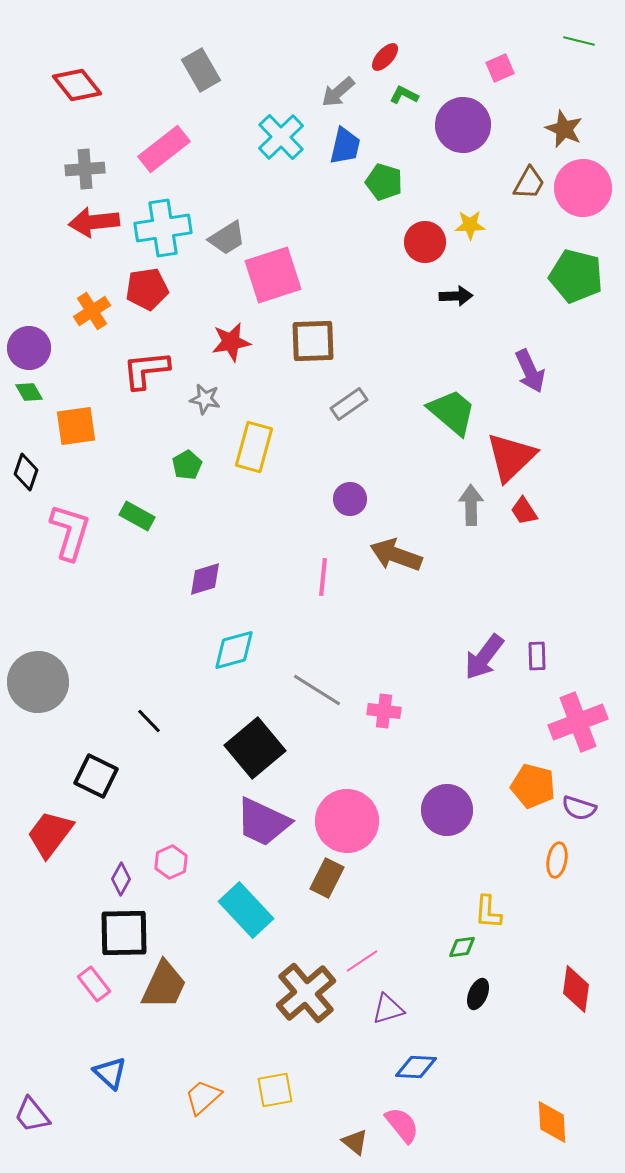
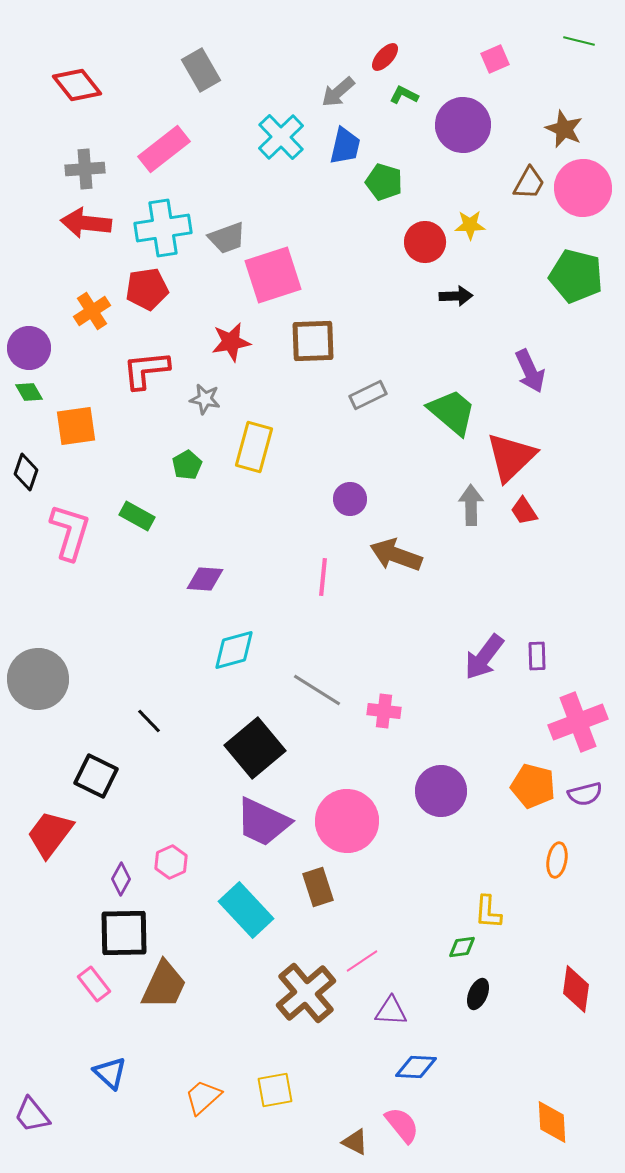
pink square at (500, 68): moved 5 px left, 9 px up
red arrow at (94, 222): moved 8 px left, 1 px down; rotated 12 degrees clockwise
gray trapezoid at (227, 238): rotated 12 degrees clockwise
gray rectangle at (349, 404): moved 19 px right, 9 px up; rotated 9 degrees clockwise
purple diamond at (205, 579): rotated 21 degrees clockwise
gray circle at (38, 682): moved 3 px up
purple semicircle at (579, 808): moved 6 px right, 14 px up; rotated 32 degrees counterclockwise
purple circle at (447, 810): moved 6 px left, 19 px up
brown rectangle at (327, 878): moved 9 px left, 9 px down; rotated 45 degrees counterclockwise
purple triangle at (388, 1009): moved 3 px right, 2 px down; rotated 20 degrees clockwise
brown triangle at (355, 1142): rotated 12 degrees counterclockwise
